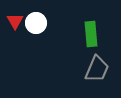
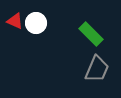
red triangle: rotated 36 degrees counterclockwise
green rectangle: rotated 40 degrees counterclockwise
